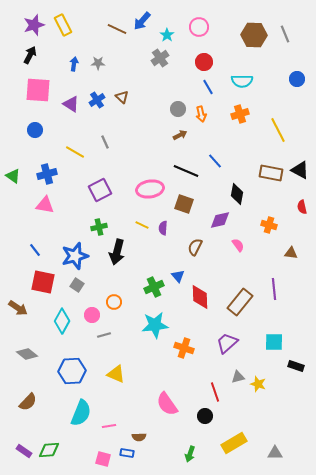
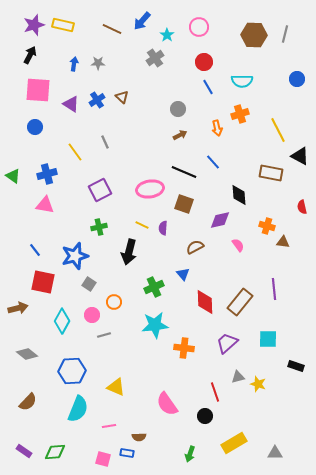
yellow rectangle at (63, 25): rotated 50 degrees counterclockwise
brown line at (117, 29): moved 5 px left
gray line at (285, 34): rotated 36 degrees clockwise
gray cross at (160, 58): moved 5 px left
orange arrow at (201, 114): moved 16 px right, 14 px down
blue circle at (35, 130): moved 3 px up
yellow line at (75, 152): rotated 24 degrees clockwise
blue line at (215, 161): moved 2 px left, 1 px down
black triangle at (300, 170): moved 14 px up
black line at (186, 171): moved 2 px left, 1 px down
black diamond at (237, 194): moved 2 px right, 1 px down; rotated 15 degrees counterclockwise
orange cross at (269, 225): moved 2 px left, 1 px down
brown semicircle at (195, 247): rotated 36 degrees clockwise
black arrow at (117, 252): moved 12 px right
brown triangle at (291, 253): moved 8 px left, 11 px up
blue triangle at (178, 276): moved 5 px right, 2 px up
gray square at (77, 285): moved 12 px right, 1 px up
red diamond at (200, 297): moved 5 px right, 5 px down
brown arrow at (18, 308): rotated 48 degrees counterclockwise
cyan square at (274, 342): moved 6 px left, 3 px up
orange cross at (184, 348): rotated 12 degrees counterclockwise
yellow triangle at (116, 374): moved 13 px down
cyan semicircle at (81, 413): moved 3 px left, 4 px up
green diamond at (49, 450): moved 6 px right, 2 px down
